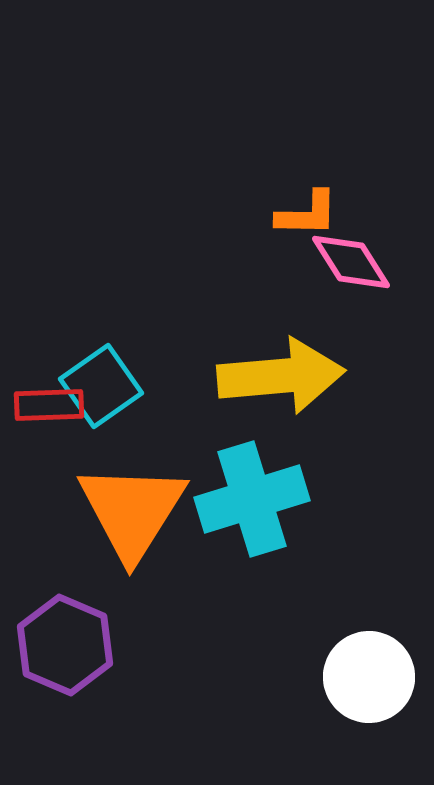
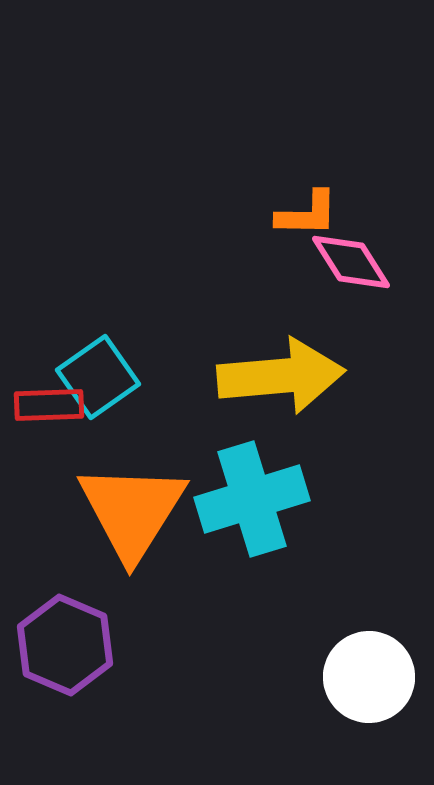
cyan square: moved 3 px left, 9 px up
